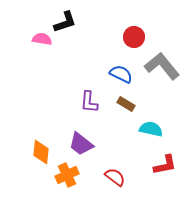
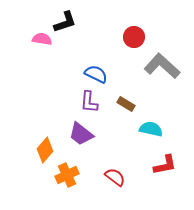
gray L-shape: rotated 9 degrees counterclockwise
blue semicircle: moved 25 px left
purple trapezoid: moved 10 px up
orange diamond: moved 4 px right, 2 px up; rotated 35 degrees clockwise
